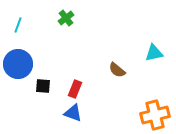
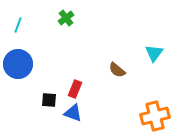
cyan triangle: rotated 42 degrees counterclockwise
black square: moved 6 px right, 14 px down
orange cross: moved 1 px down
